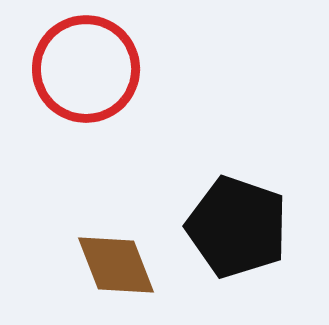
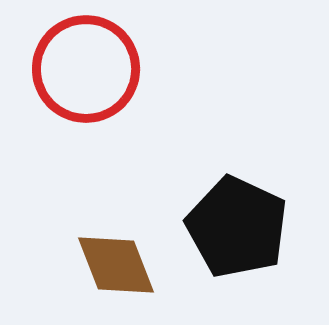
black pentagon: rotated 6 degrees clockwise
